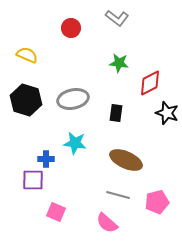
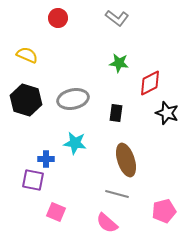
red circle: moved 13 px left, 10 px up
brown ellipse: rotated 48 degrees clockwise
purple square: rotated 10 degrees clockwise
gray line: moved 1 px left, 1 px up
pink pentagon: moved 7 px right, 9 px down
